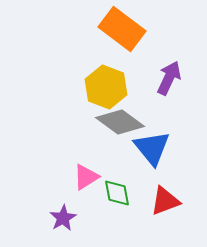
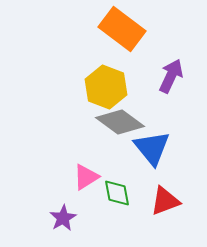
purple arrow: moved 2 px right, 2 px up
